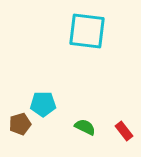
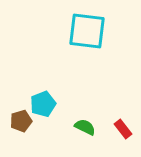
cyan pentagon: rotated 20 degrees counterclockwise
brown pentagon: moved 1 px right, 3 px up
red rectangle: moved 1 px left, 2 px up
